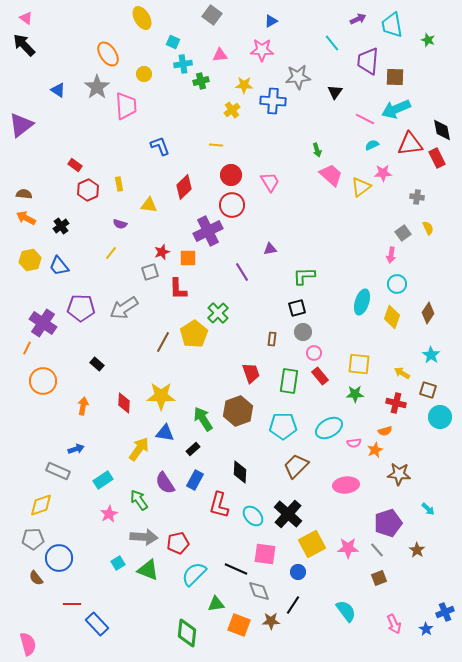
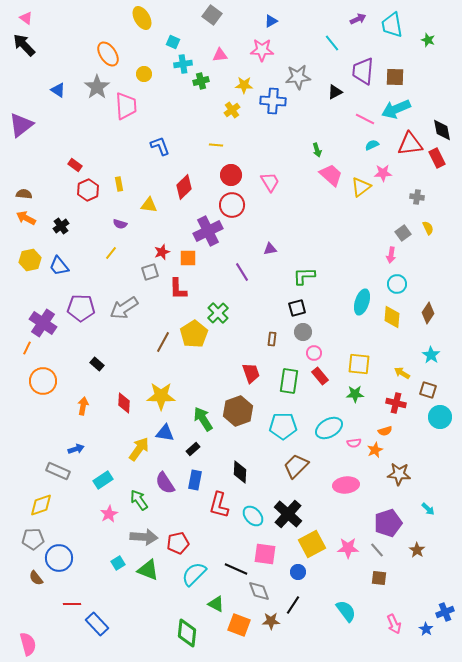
purple trapezoid at (368, 61): moved 5 px left, 10 px down
black triangle at (335, 92): rotated 28 degrees clockwise
yellow diamond at (392, 317): rotated 15 degrees counterclockwise
blue rectangle at (195, 480): rotated 18 degrees counterclockwise
brown square at (379, 578): rotated 28 degrees clockwise
green triangle at (216, 604): rotated 36 degrees clockwise
